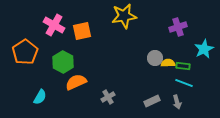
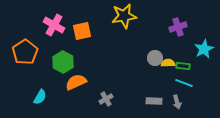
gray cross: moved 2 px left, 2 px down
gray rectangle: moved 2 px right; rotated 28 degrees clockwise
